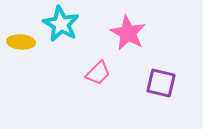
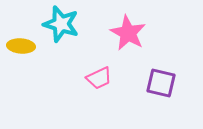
cyan star: rotated 12 degrees counterclockwise
yellow ellipse: moved 4 px down
pink trapezoid: moved 1 px right, 5 px down; rotated 20 degrees clockwise
